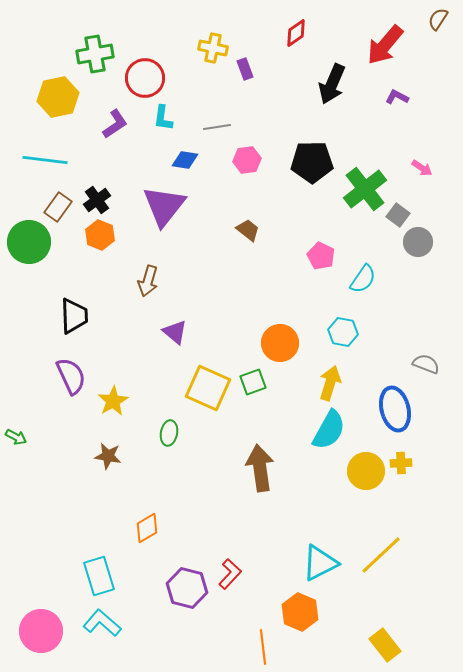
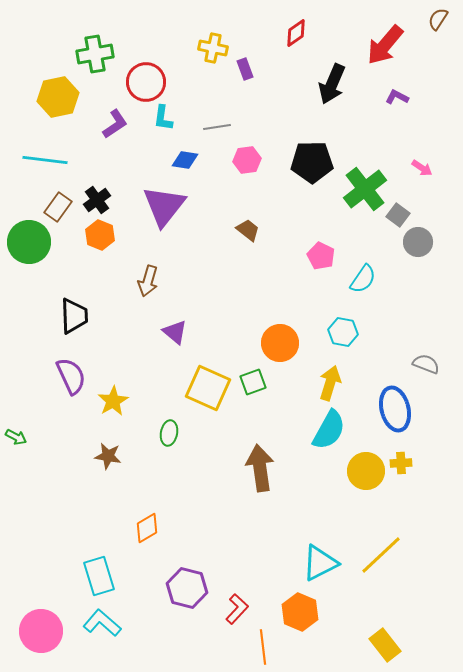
red circle at (145, 78): moved 1 px right, 4 px down
red L-shape at (230, 574): moved 7 px right, 35 px down
